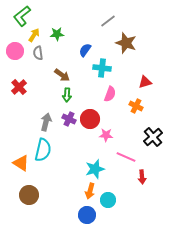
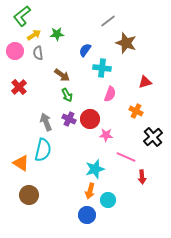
yellow arrow: rotated 24 degrees clockwise
green arrow: rotated 32 degrees counterclockwise
orange cross: moved 5 px down
gray arrow: rotated 36 degrees counterclockwise
